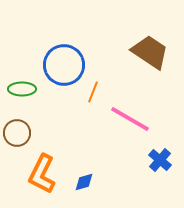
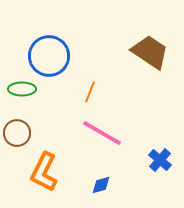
blue circle: moved 15 px left, 9 px up
orange line: moved 3 px left
pink line: moved 28 px left, 14 px down
orange L-shape: moved 2 px right, 2 px up
blue diamond: moved 17 px right, 3 px down
